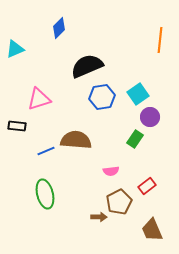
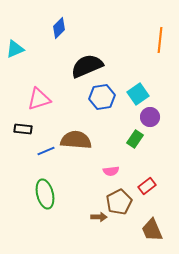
black rectangle: moved 6 px right, 3 px down
